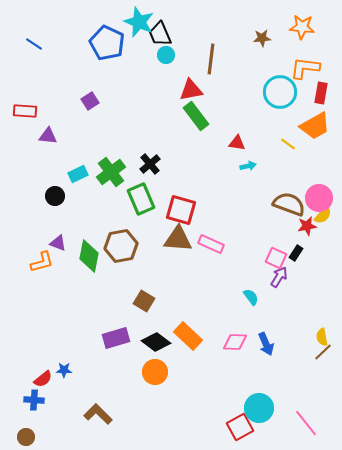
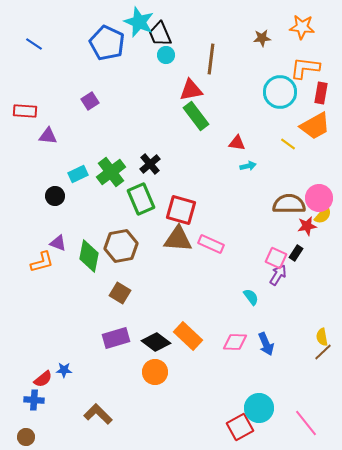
brown semicircle at (289, 204): rotated 20 degrees counterclockwise
purple arrow at (279, 277): moved 1 px left, 2 px up
brown square at (144, 301): moved 24 px left, 8 px up
